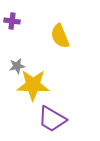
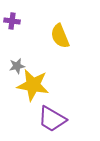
yellow star: rotated 8 degrees clockwise
